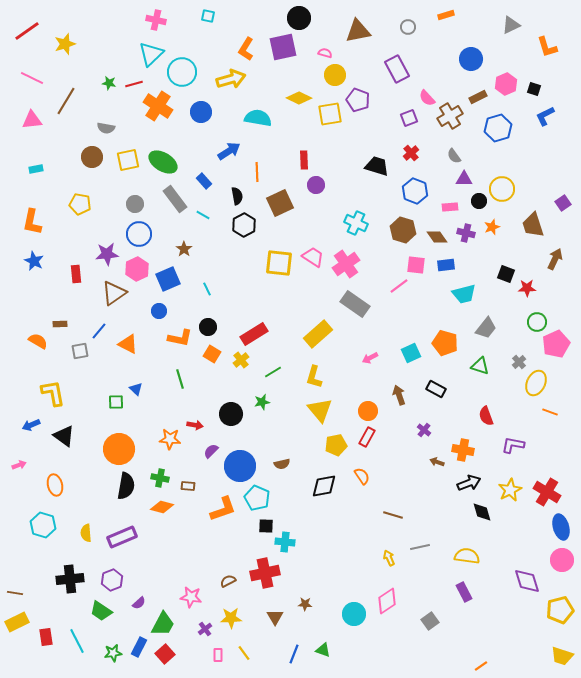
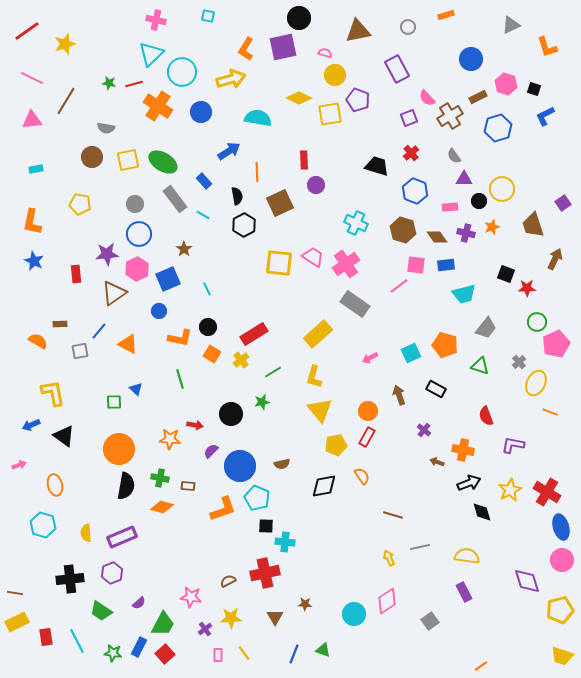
pink hexagon at (506, 84): rotated 20 degrees counterclockwise
orange pentagon at (445, 343): moved 2 px down
green square at (116, 402): moved 2 px left
purple hexagon at (112, 580): moved 7 px up
green star at (113, 653): rotated 18 degrees clockwise
